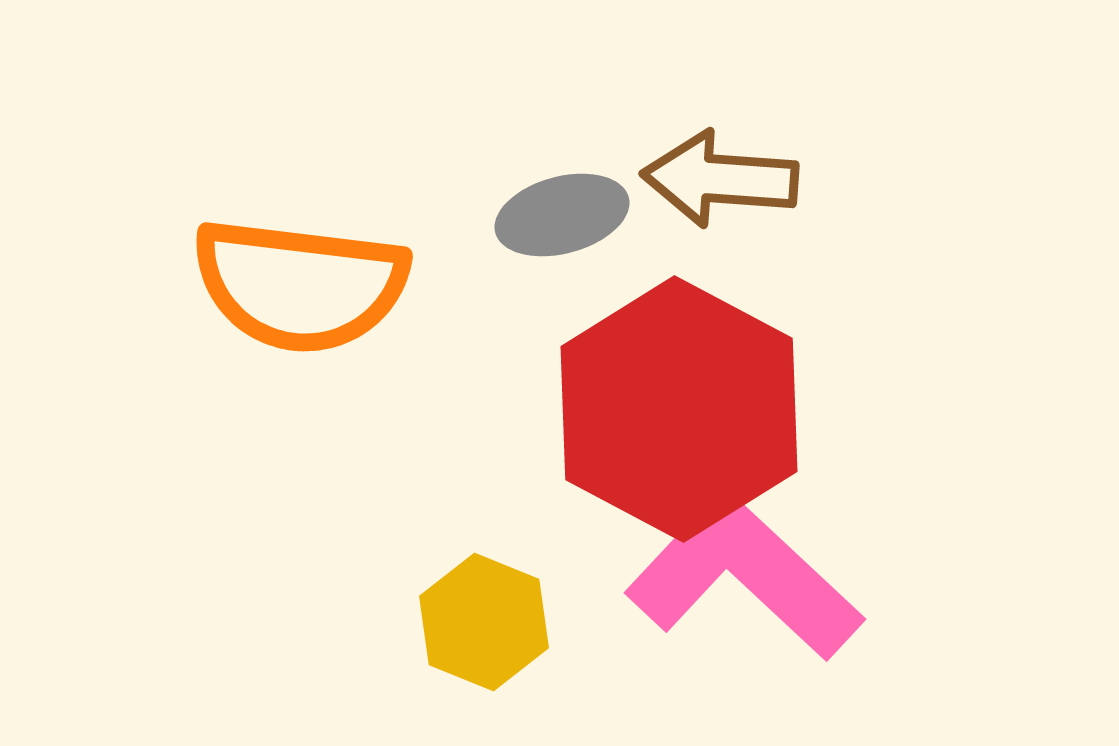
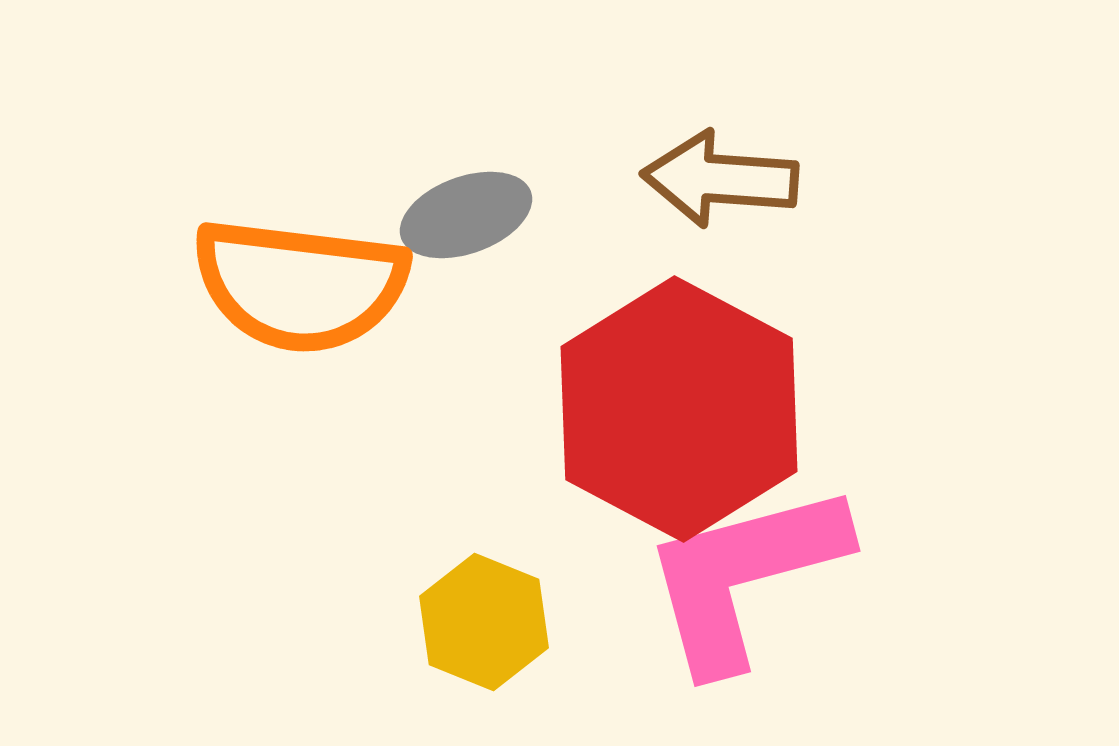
gray ellipse: moved 96 px left; rotated 5 degrees counterclockwise
pink L-shape: rotated 58 degrees counterclockwise
